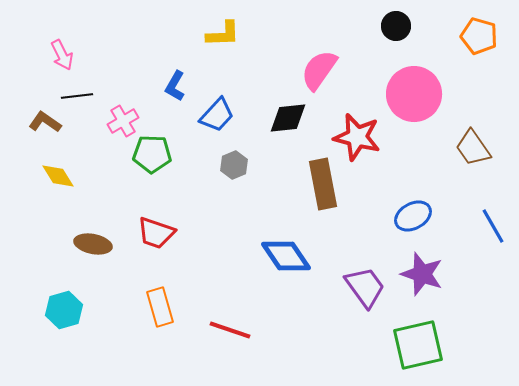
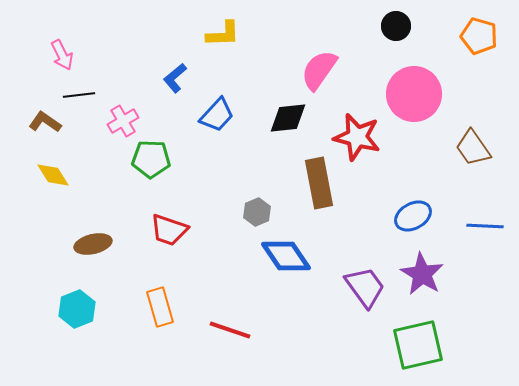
blue L-shape: moved 8 px up; rotated 20 degrees clockwise
black line: moved 2 px right, 1 px up
green pentagon: moved 1 px left, 5 px down
gray hexagon: moved 23 px right, 47 px down
yellow diamond: moved 5 px left, 1 px up
brown rectangle: moved 4 px left, 1 px up
blue line: moved 8 px left; rotated 57 degrees counterclockwise
red trapezoid: moved 13 px right, 3 px up
brown ellipse: rotated 24 degrees counterclockwise
purple star: rotated 12 degrees clockwise
cyan hexagon: moved 13 px right, 1 px up; rotated 6 degrees counterclockwise
